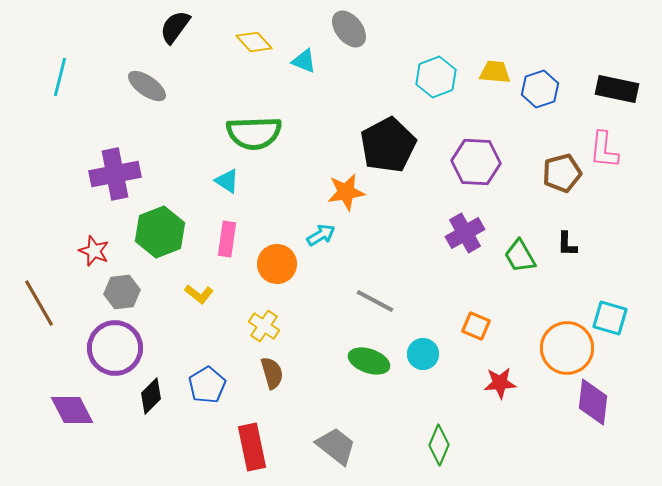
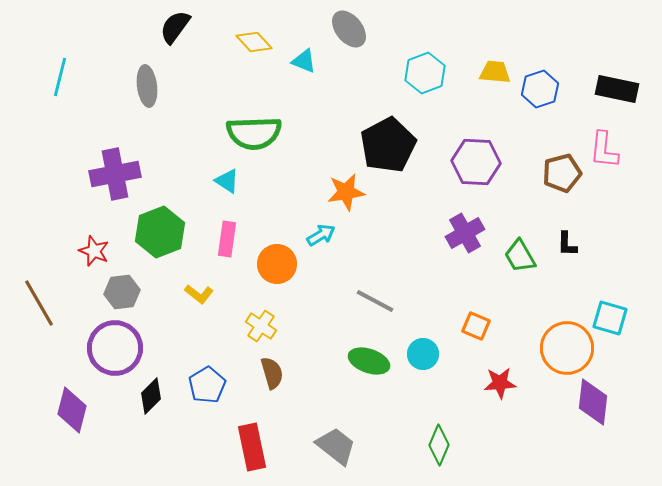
cyan hexagon at (436, 77): moved 11 px left, 4 px up
gray ellipse at (147, 86): rotated 48 degrees clockwise
yellow cross at (264, 326): moved 3 px left
purple diamond at (72, 410): rotated 42 degrees clockwise
